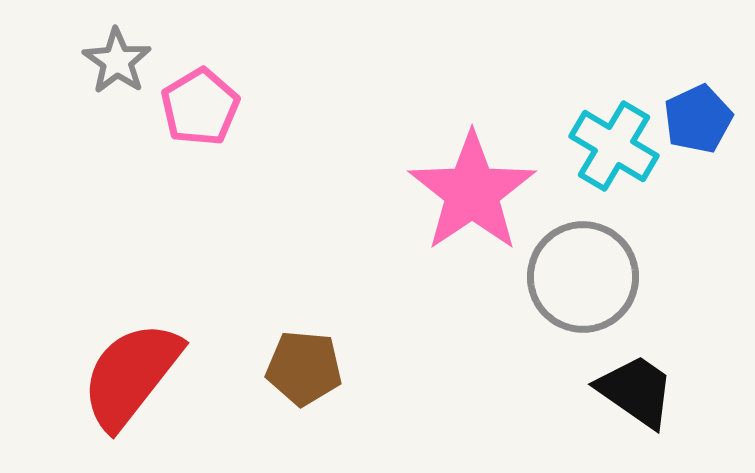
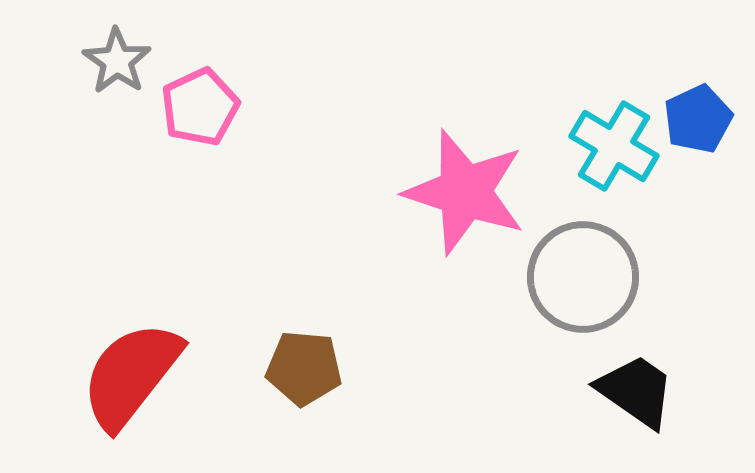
pink pentagon: rotated 6 degrees clockwise
pink star: moved 7 px left; rotated 20 degrees counterclockwise
